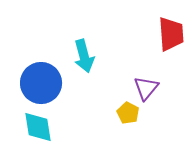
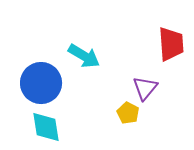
red trapezoid: moved 10 px down
cyan arrow: rotated 44 degrees counterclockwise
purple triangle: moved 1 px left
cyan diamond: moved 8 px right
